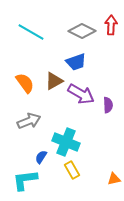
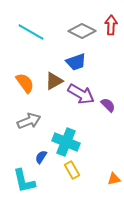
purple semicircle: rotated 42 degrees counterclockwise
cyan L-shape: moved 1 px left, 1 px down; rotated 96 degrees counterclockwise
